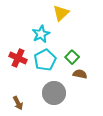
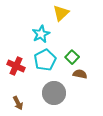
red cross: moved 2 px left, 8 px down
